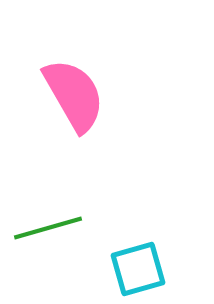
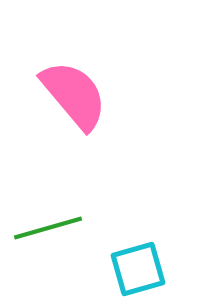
pink semicircle: rotated 10 degrees counterclockwise
